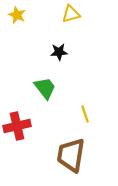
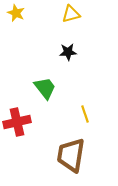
yellow star: moved 1 px left, 2 px up
black star: moved 9 px right
red cross: moved 4 px up
